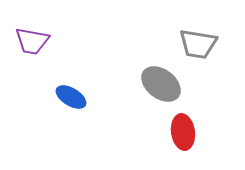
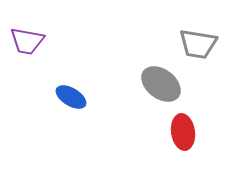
purple trapezoid: moved 5 px left
